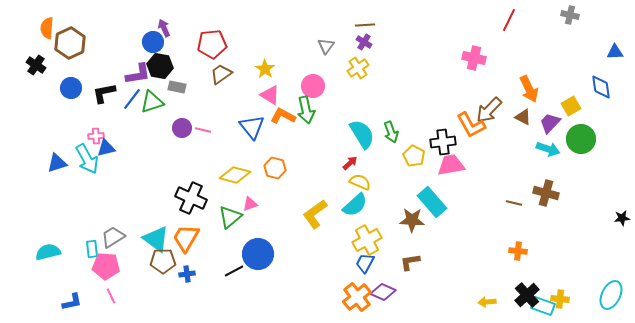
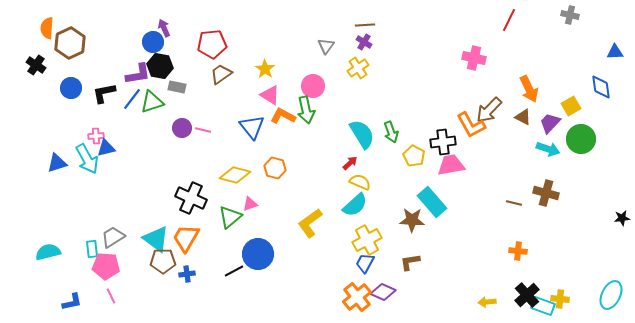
yellow L-shape at (315, 214): moved 5 px left, 9 px down
